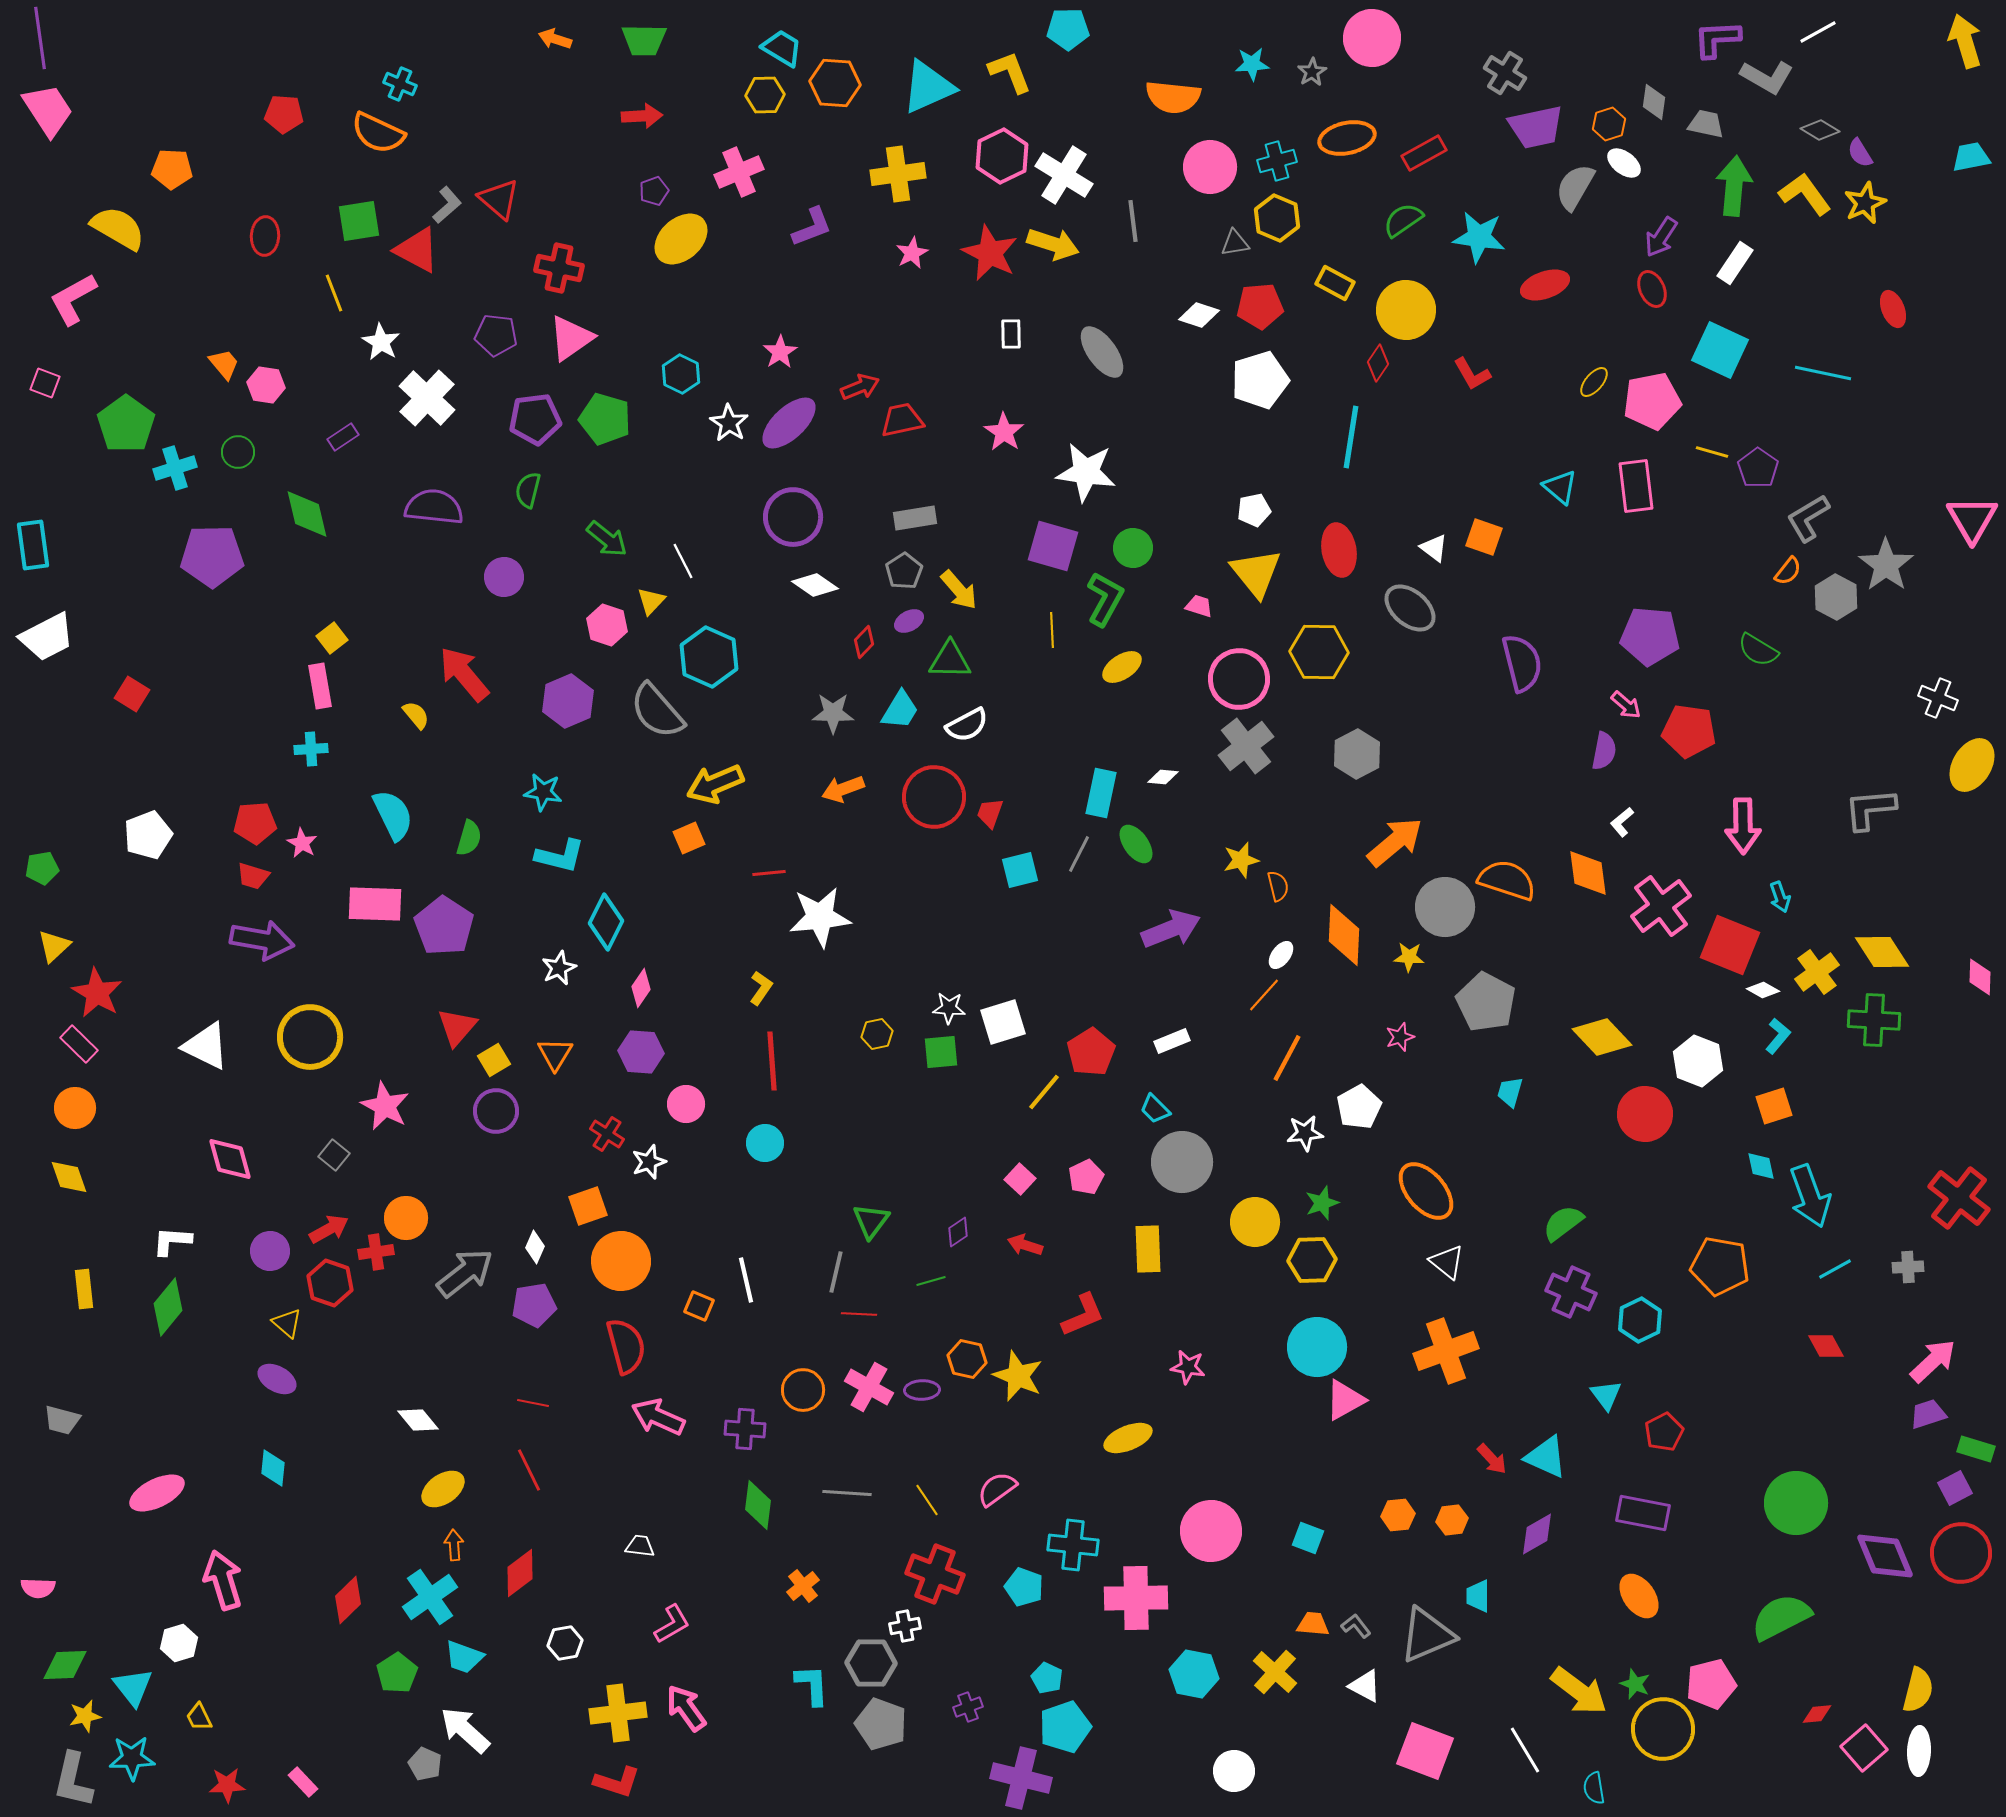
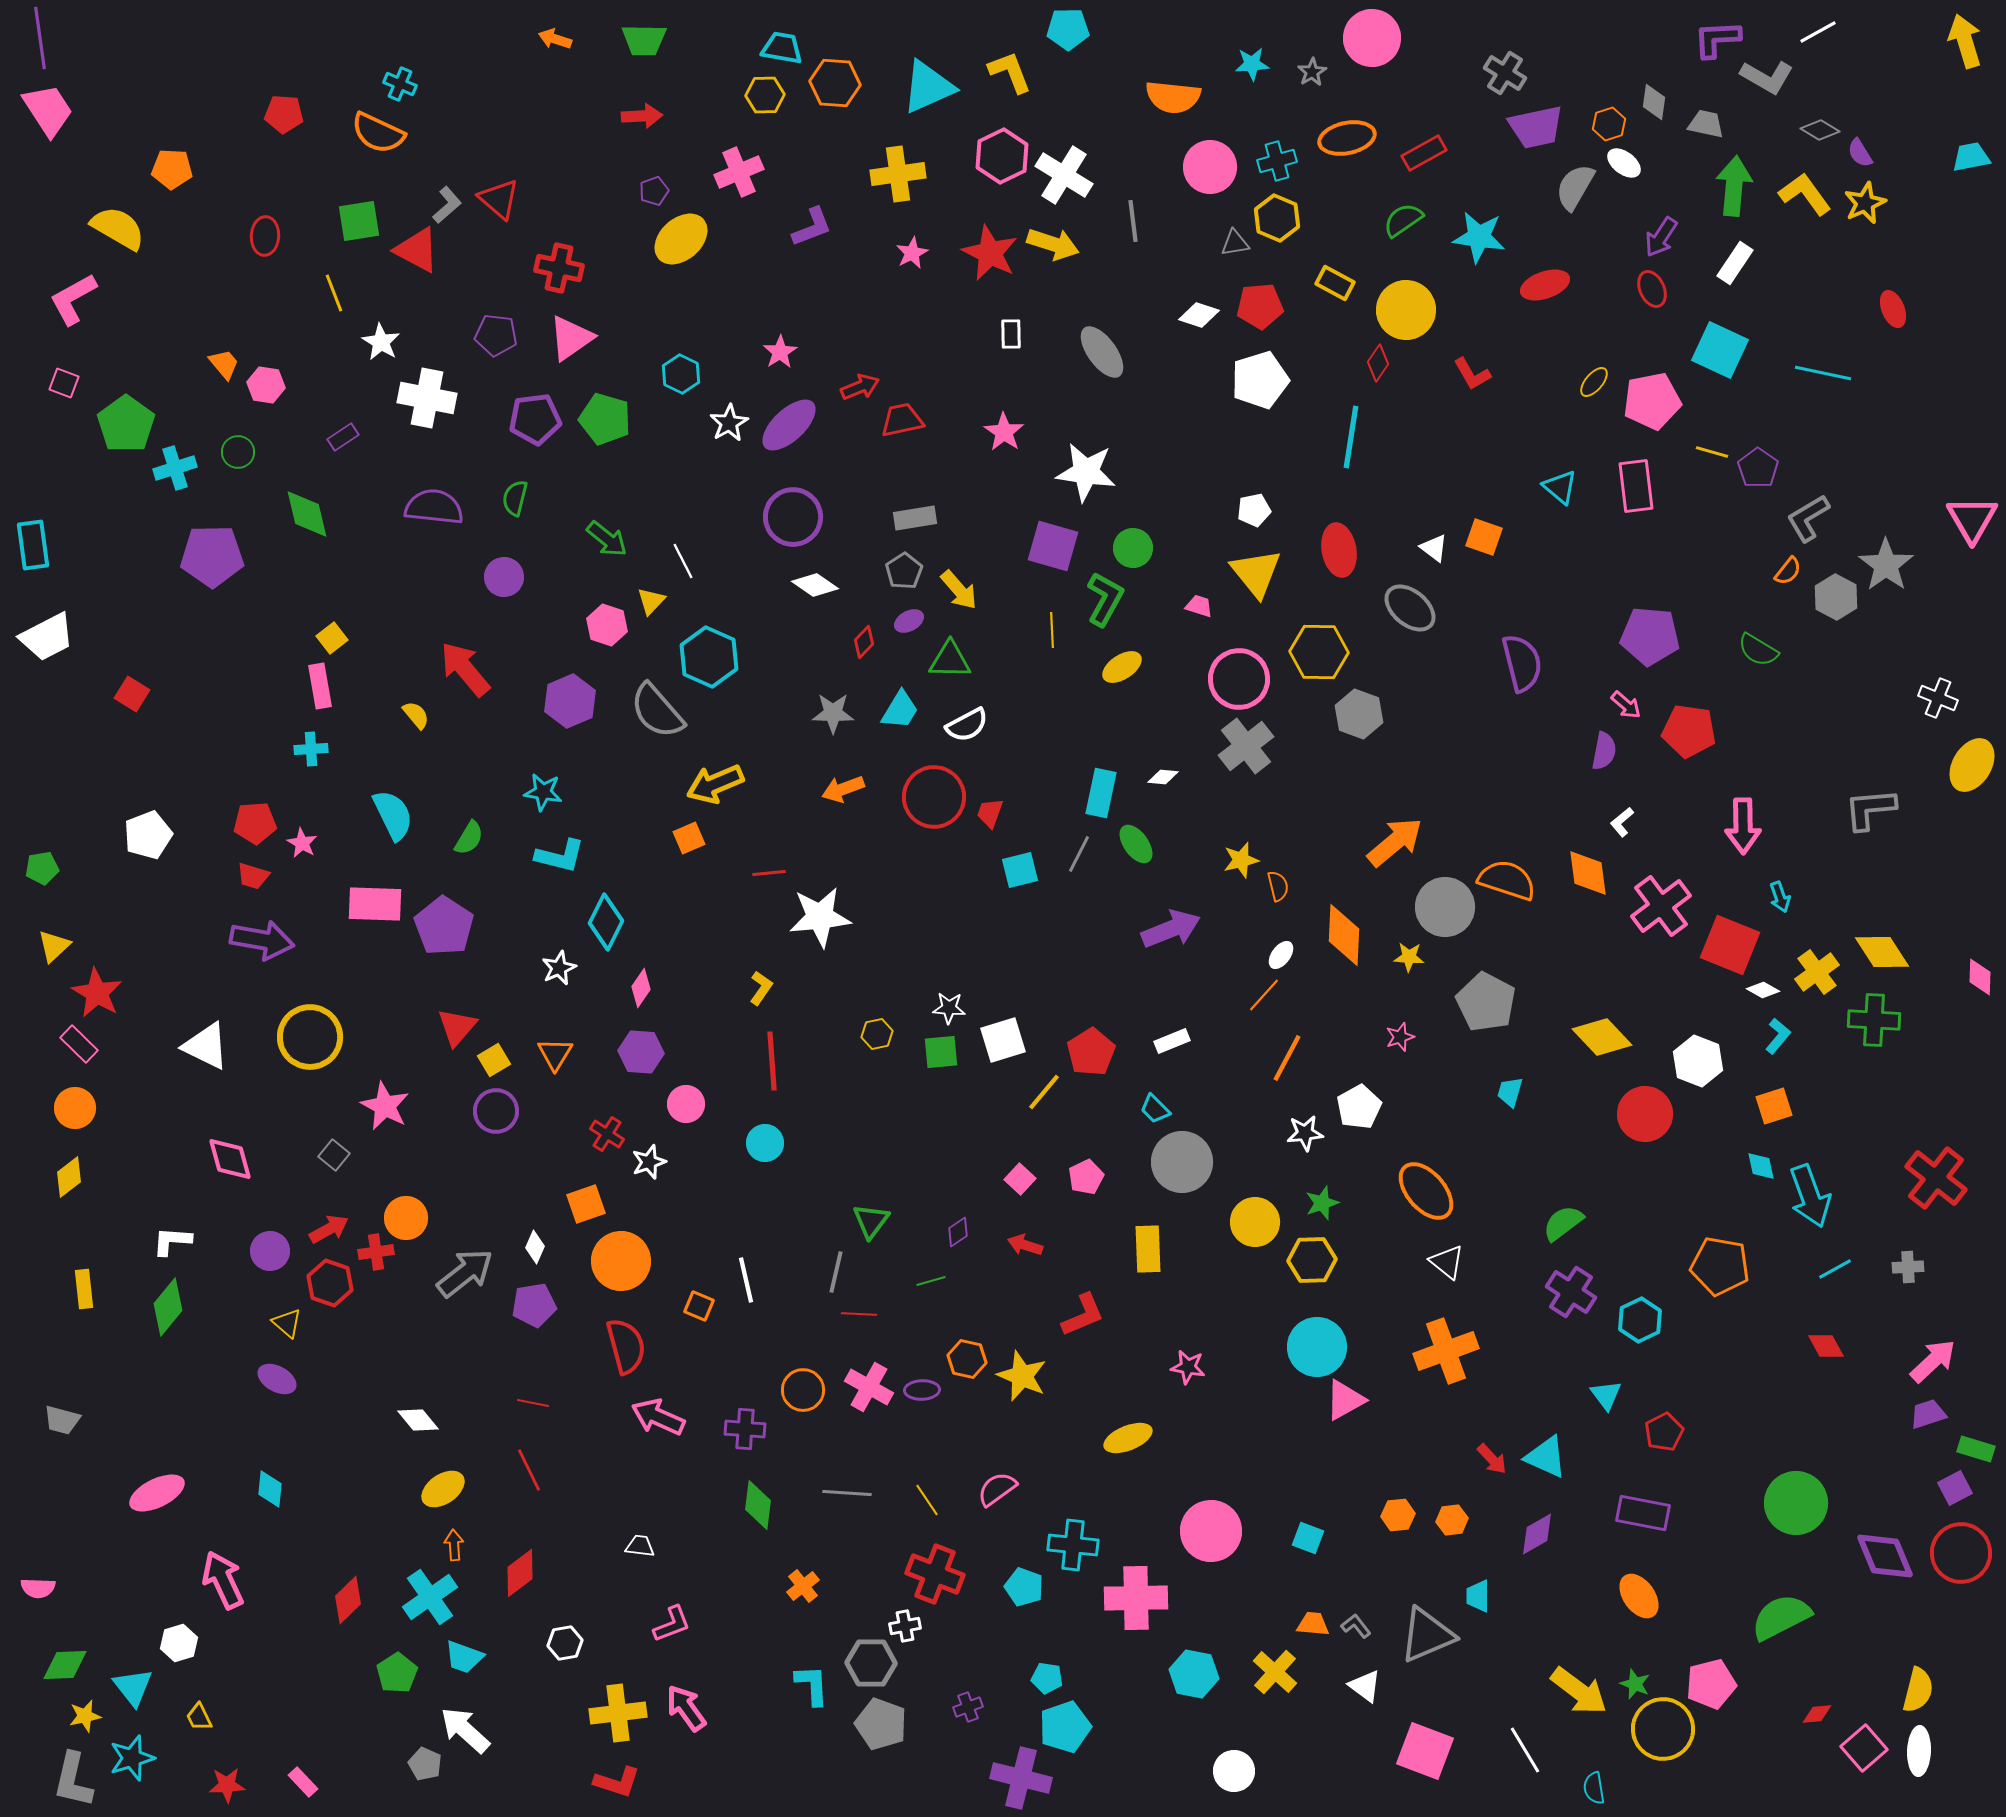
cyan trapezoid at (782, 48): rotated 21 degrees counterclockwise
pink square at (45, 383): moved 19 px right
white cross at (427, 398): rotated 32 degrees counterclockwise
white star at (729, 423): rotated 9 degrees clockwise
purple ellipse at (789, 423): moved 2 px down
green semicircle at (528, 490): moved 13 px left, 8 px down
red arrow at (464, 674): moved 1 px right, 5 px up
purple hexagon at (568, 701): moved 2 px right
gray hexagon at (1357, 754): moved 2 px right, 40 px up; rotated 12 degrees counterclockwise
green semicircle at (469, 838): rotated 15 degrees clockwise
white square at (1003, 1022): moved 18 px down
yellow diamond at (69, 1177): rotated 72 degrees clockwise
red cross at (1959, 1198): moved 23 px left, 20 px up
orange square at (588, 1206): moved 2 px left, 2 px up
purple cross at (1571, 1292): rotated 9 degrees clockwise
yellow star at (1018, 1376): moved 4 px right
cyan diamond at (273, 1468): moved 3 px left, 21 px down
pink arrow at (223, 1580): rotated 8 degrees counterclockwise
pink L-shape at (672, 1624): rotated 9 degrees clockwise
cyan pentagon at (1047, 1678): rotated 16 degrees counterclockwise
white triangle at (1365, 1686): rotated 9 degrees clockwise
cyan star at (132, 1758): rotated 15 degrees counterclockwise
